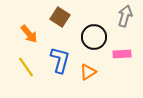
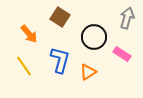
gray arrow: moved 2 px right, 2 px down
pink rectangle: rotated 36 degrees clockwise
yellow line: moved 2 px left, 1 px up
